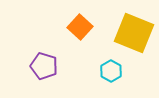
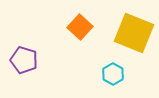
purple pentagon: moved 20 px left, 6 px up
cyan hexagon: moved 2 px right, 3 px down
